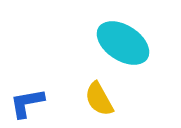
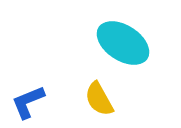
blue L-shape: moved 1 px right, 1 px up; rotated 12 degrees counterclockwise
